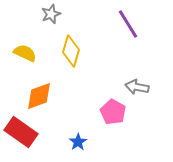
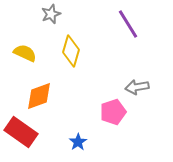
gray arrow: rotated 20 degrees counterclockwise
pink pentagon: rotated 25 degrees clockwise
